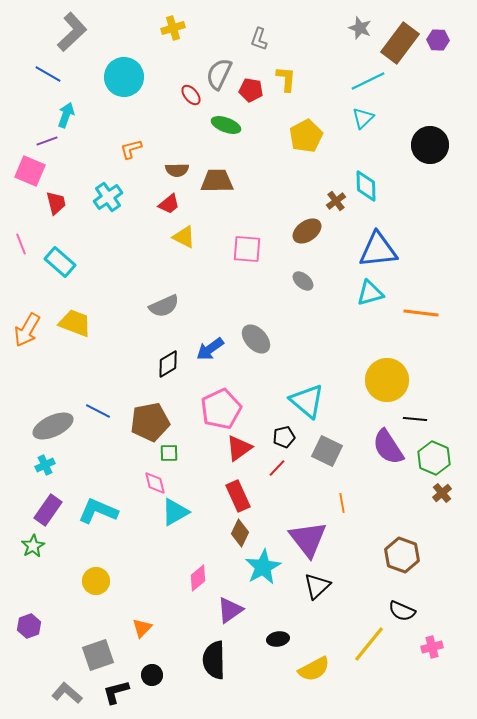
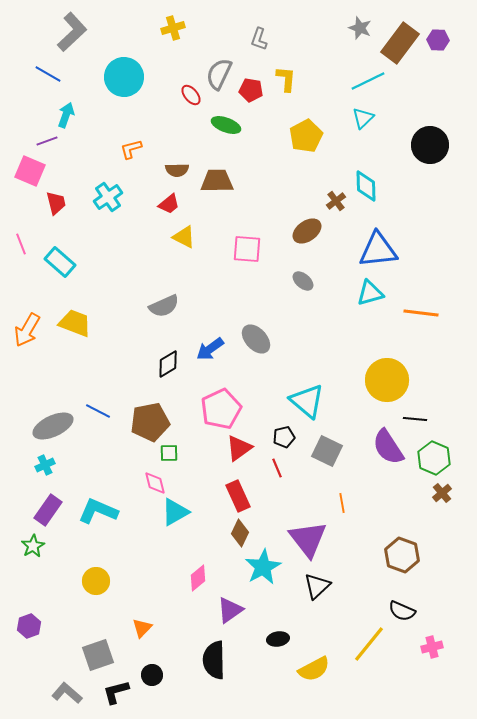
red line at (277, 468): rotated 66 degrees counterclockwise
